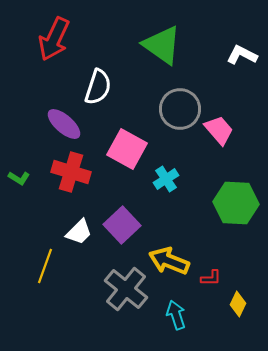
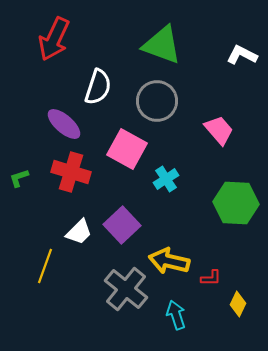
green triangle: rotated 15 degrees counterclockwise
gray circle: moved 23 px left, 8 px up
green L-shape: rotated 130 degrees clockwise
yellow arrow: rotated 9 degrees counterclockwise
